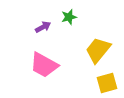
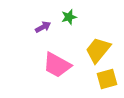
pink trapezoid: moved 13 px right
yellow square: moved 4 px up
